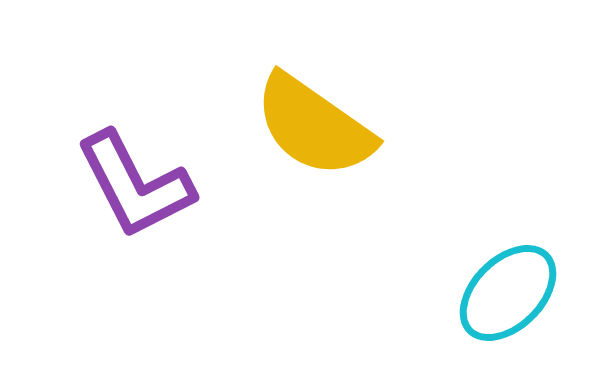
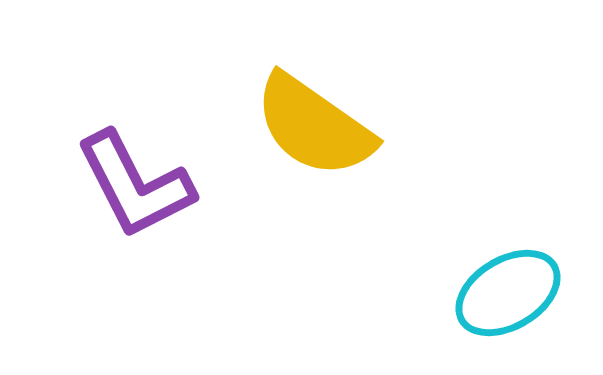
cyan ellipse: rotated 14 degrees clockwise
